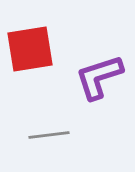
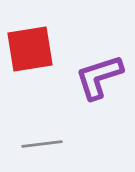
gray line: moved 7 px left, 9 px down
